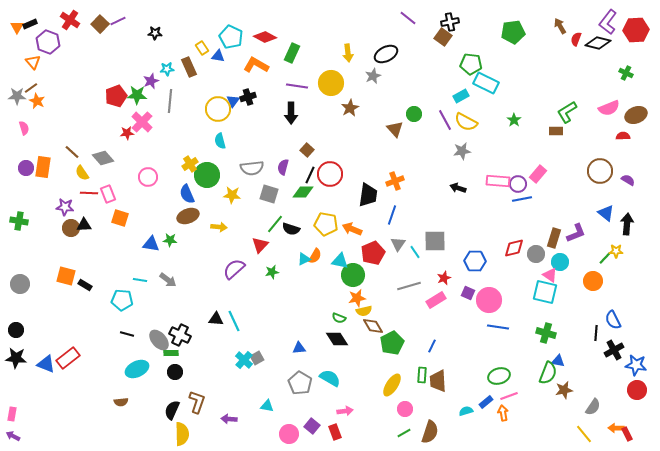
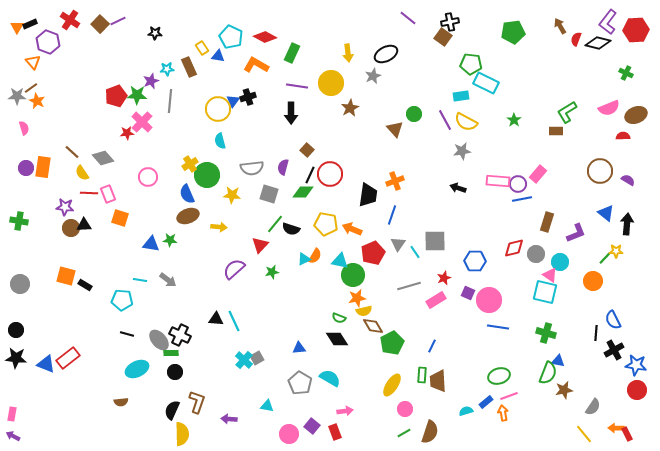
cyan rectangle at (461, 96): rotated 21 degrees clockwise
brown rectangle at (554, 238): moved 7 px left, 16 px up
